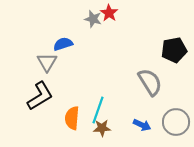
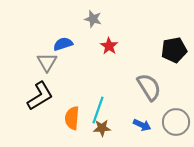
red star: moved 33 px down
gray semicircle: moved 1 px left, 5 px down
